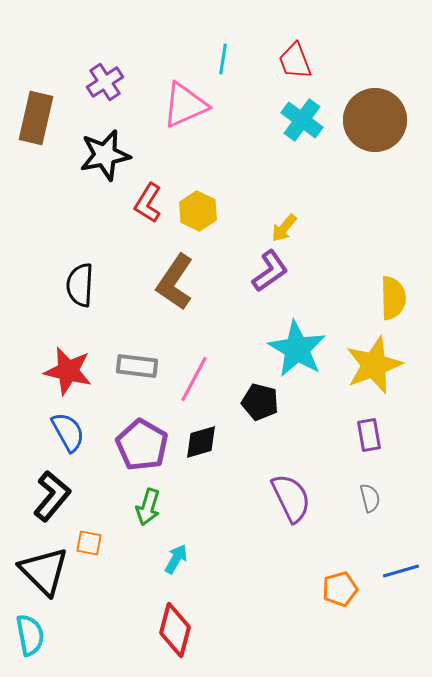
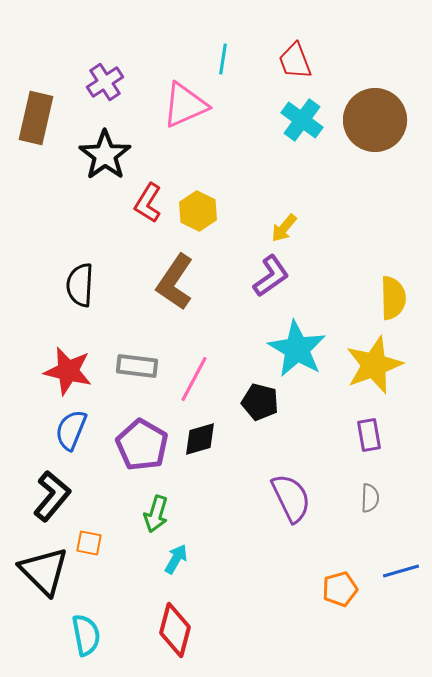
black star: rotated 24 degrees counterclockwise
purple L-shape: moved 1 px right, 5 px down
blue semicircle: moved 3 px right, 2 px up; rotated 129 degrees counterclockwise
black diamond: moved 1 px left, 3 px up
gray semicircle: rotated 16 degrees clockwise
green arrow: moved 8 px right, 7 px down
cyan semicircle: moved 56 px right
